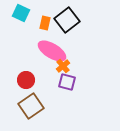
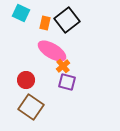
brown square: moved 1 px down; rotated 20 degrees counterclockwise
